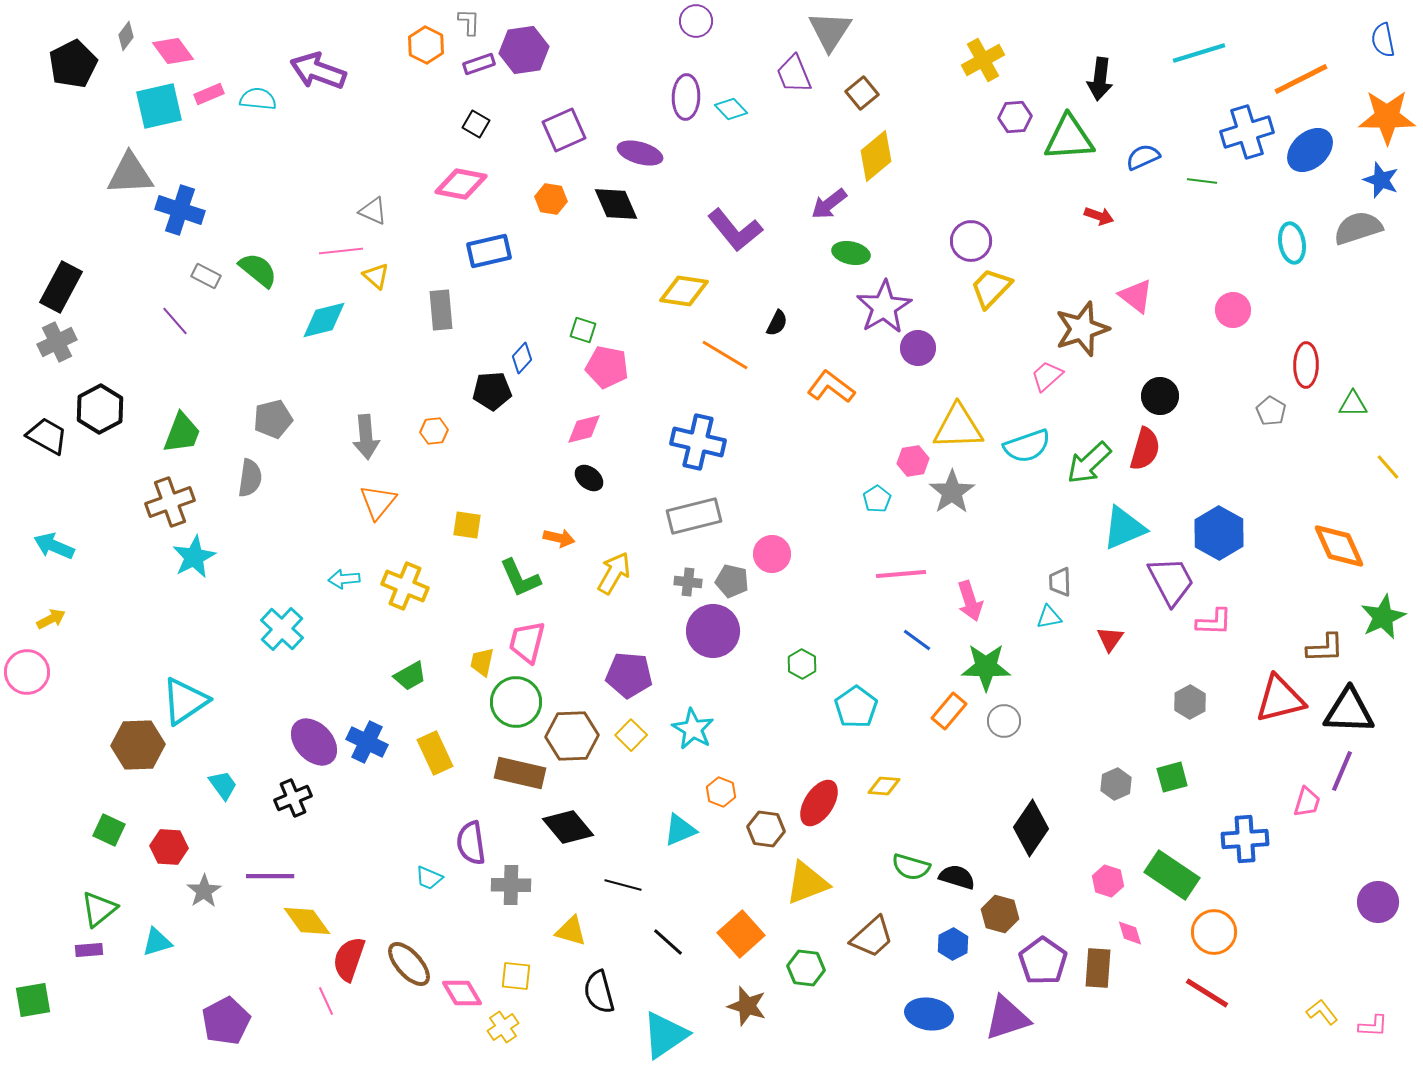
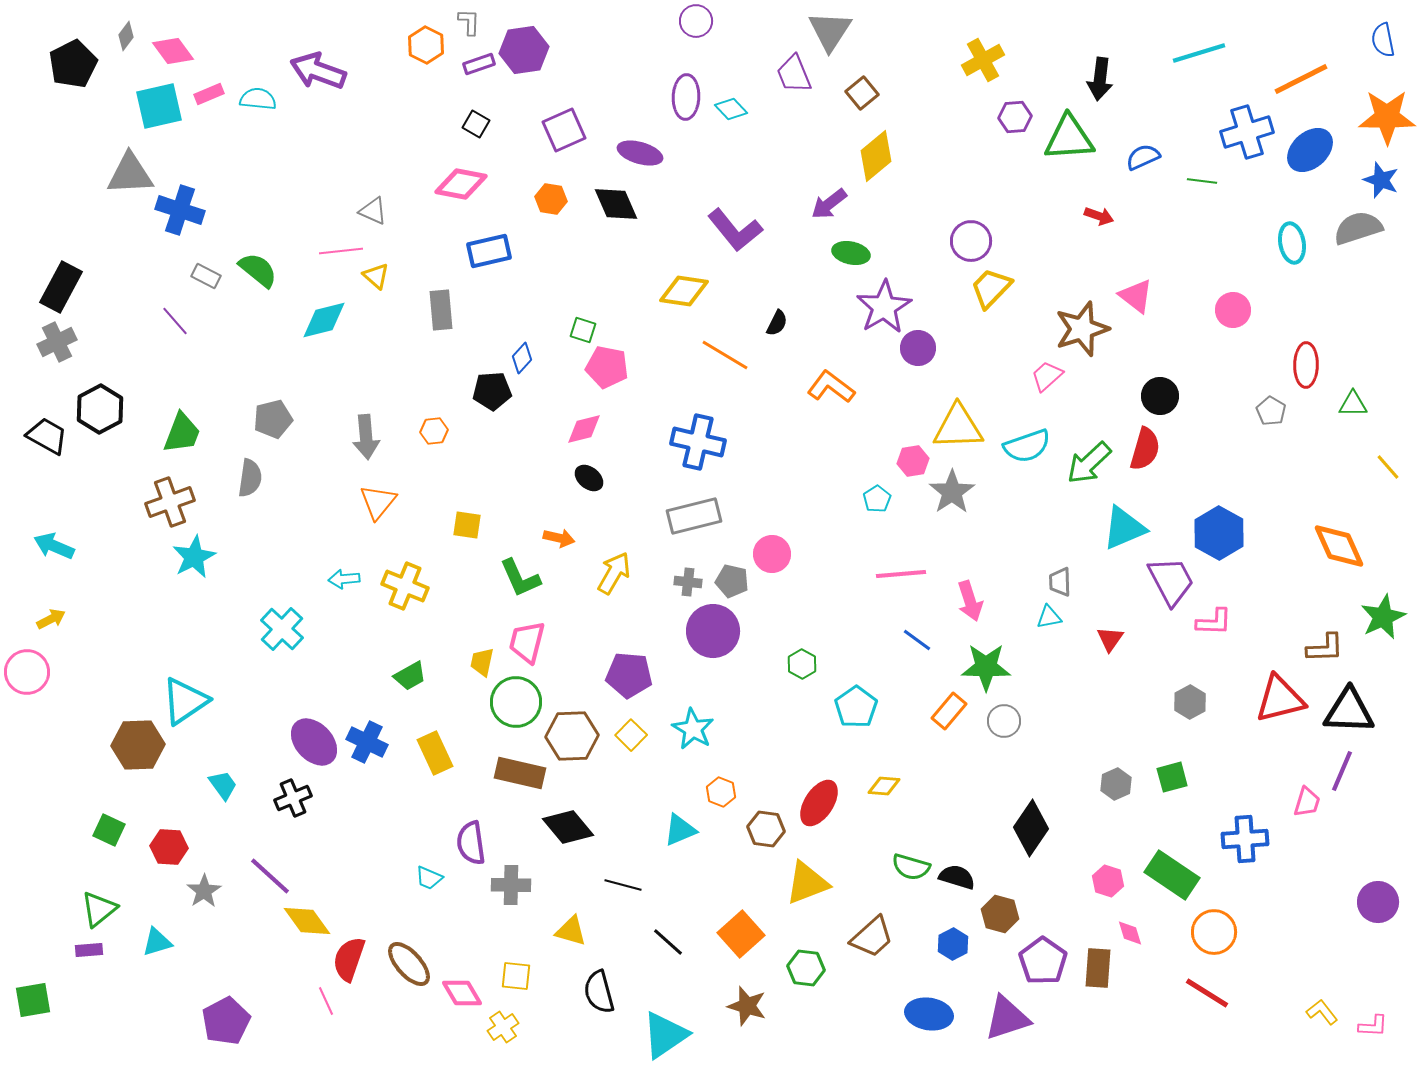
purple line at (270, 876): rotated 42 degrees clockwise
